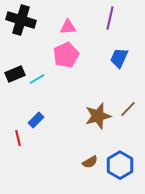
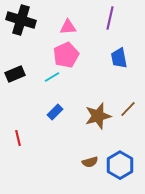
blue trapezoid: rotated 35 degrees counterclockwise
cyan line: moved 15 px right, 2 px up
blue rectangle: moved 19 px right, 8 px up
brown semicircle: rotated 14 degrees clockwise
